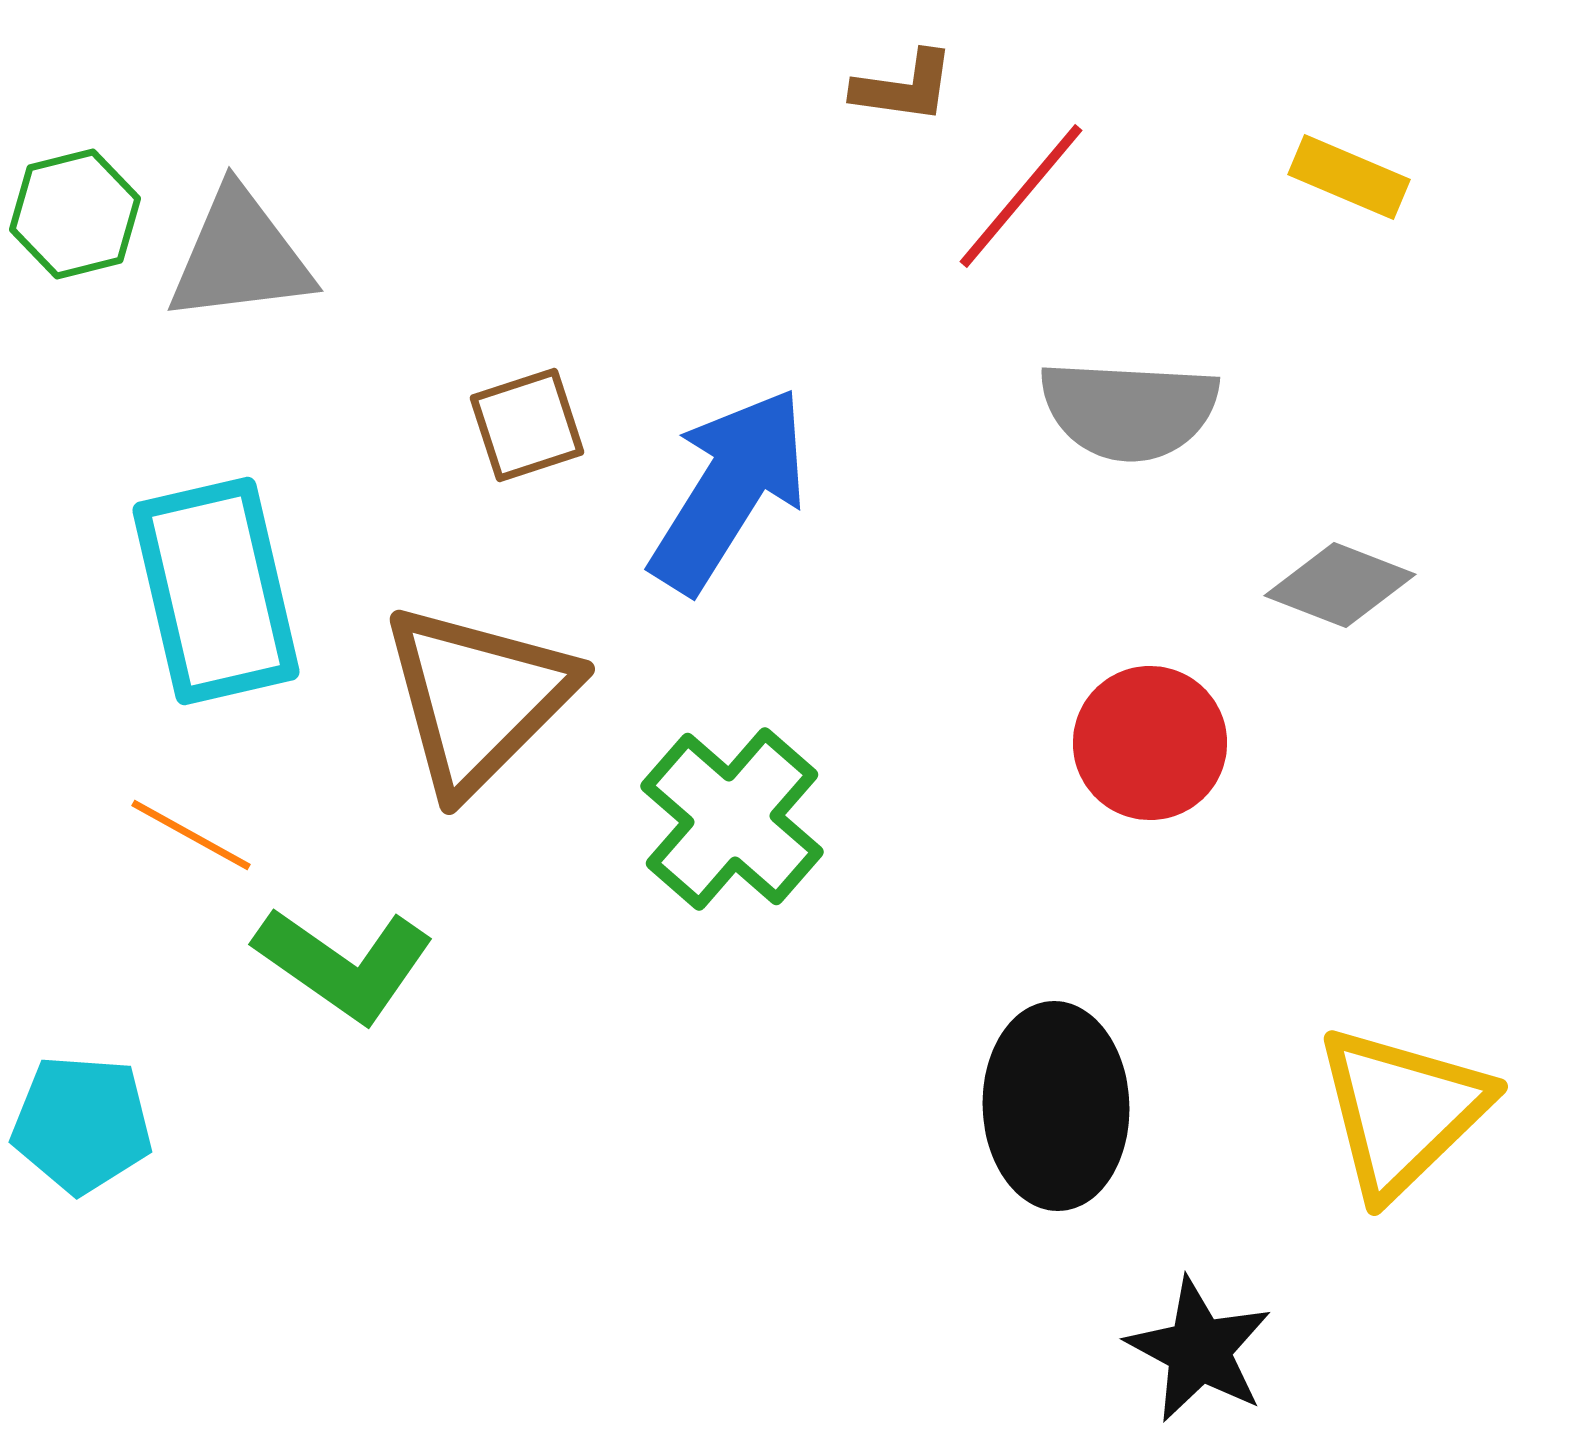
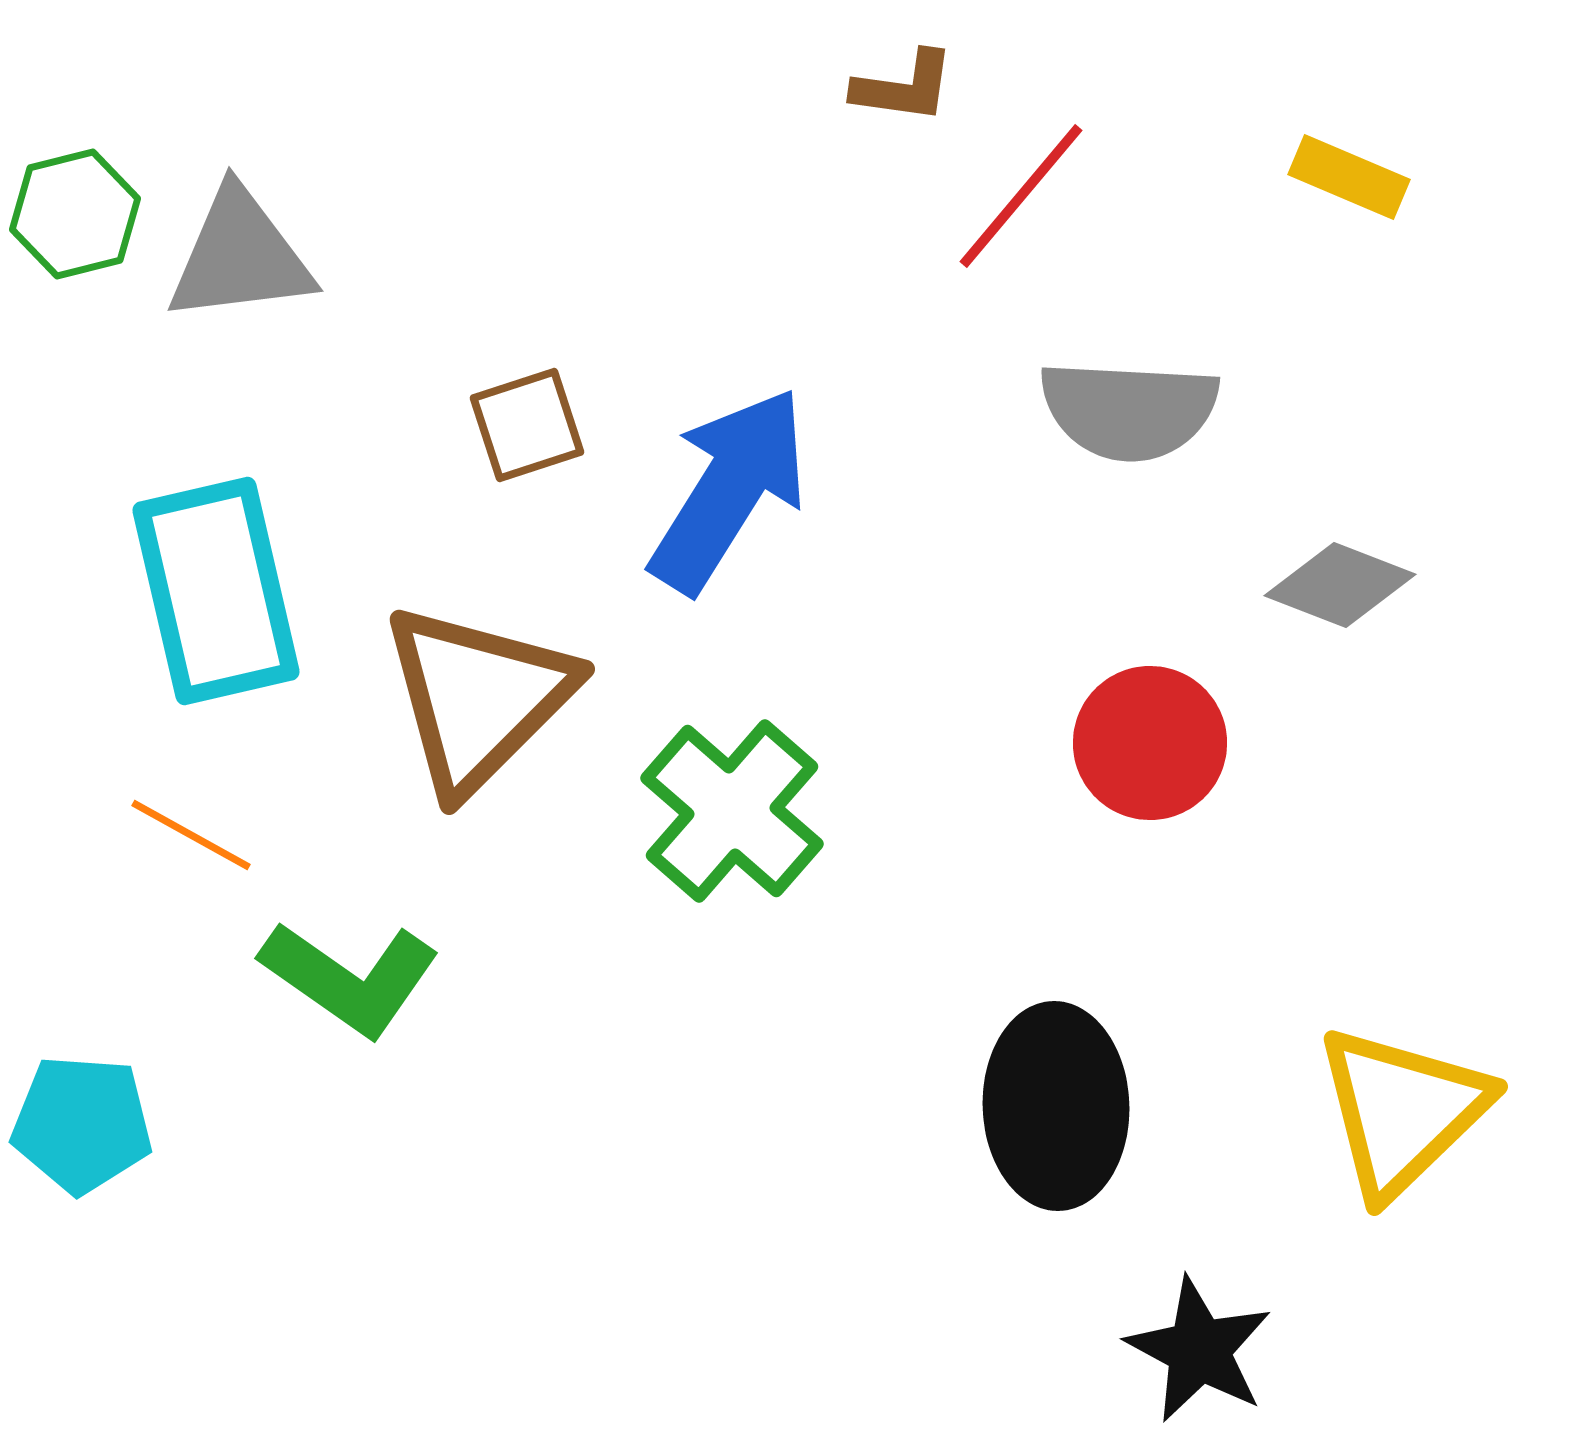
green cross: moved 8 px up
green L-shape: moved 6 px right, 14 px down
